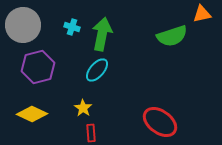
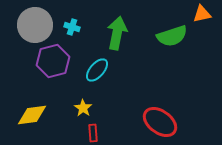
gray circle: moved 12 px right
green arrow: moved 15 px right, 1 px up
purple hexagon: moved 15 px right, 6 px up
yellow diamond: moved 1 px down; rotated 32 degrees counterclockwise
red rectangle: moved 2 px right
